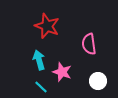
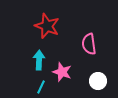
cyan arrow: rotated 18 degrees clockwise
cyan line: rotated 72 degrees clockwise
